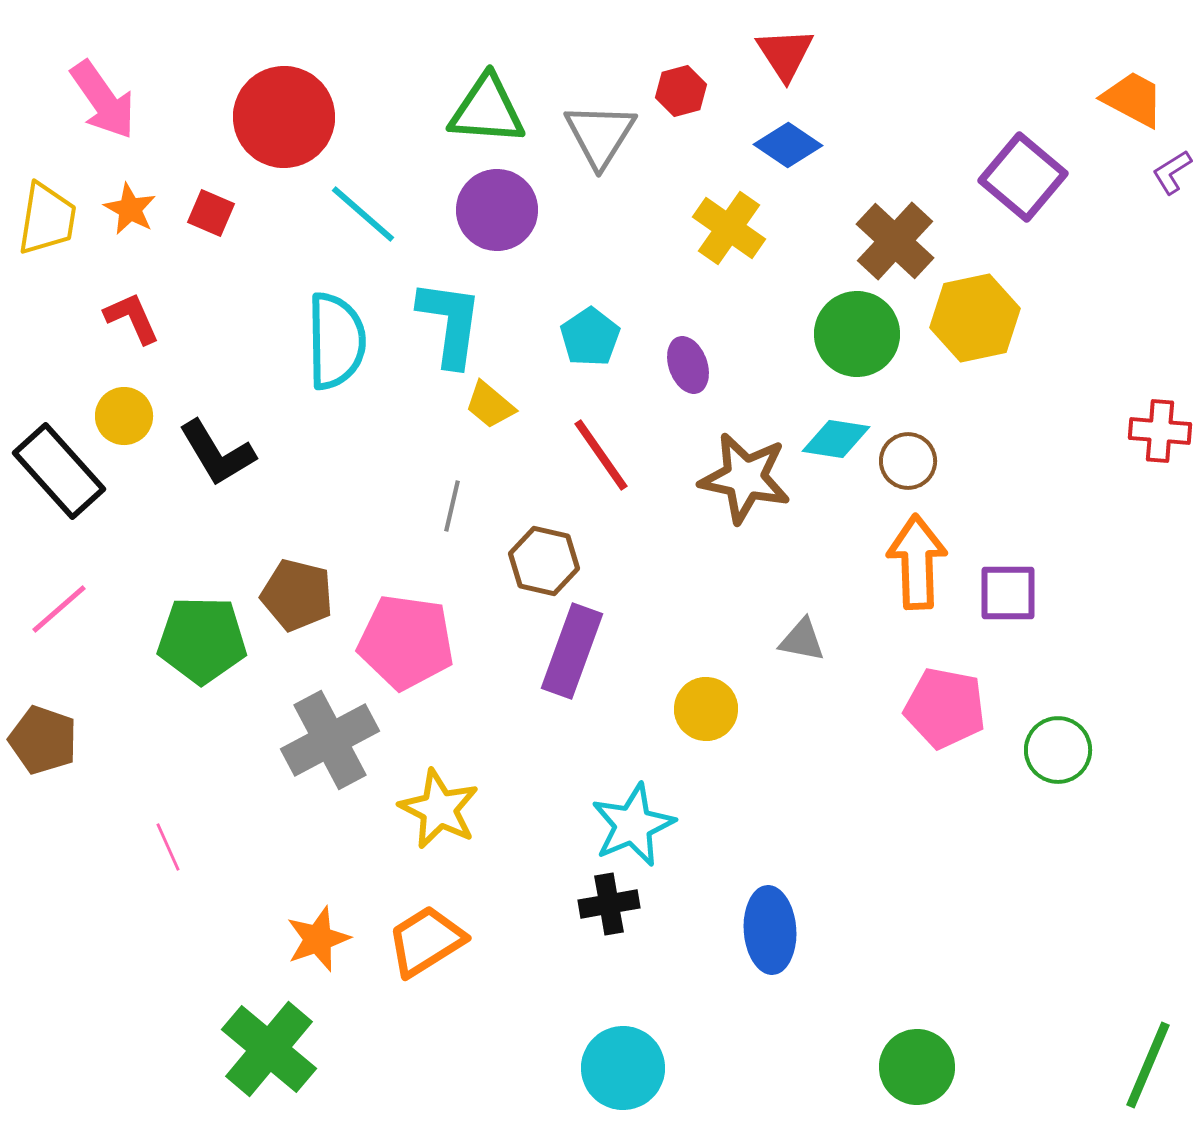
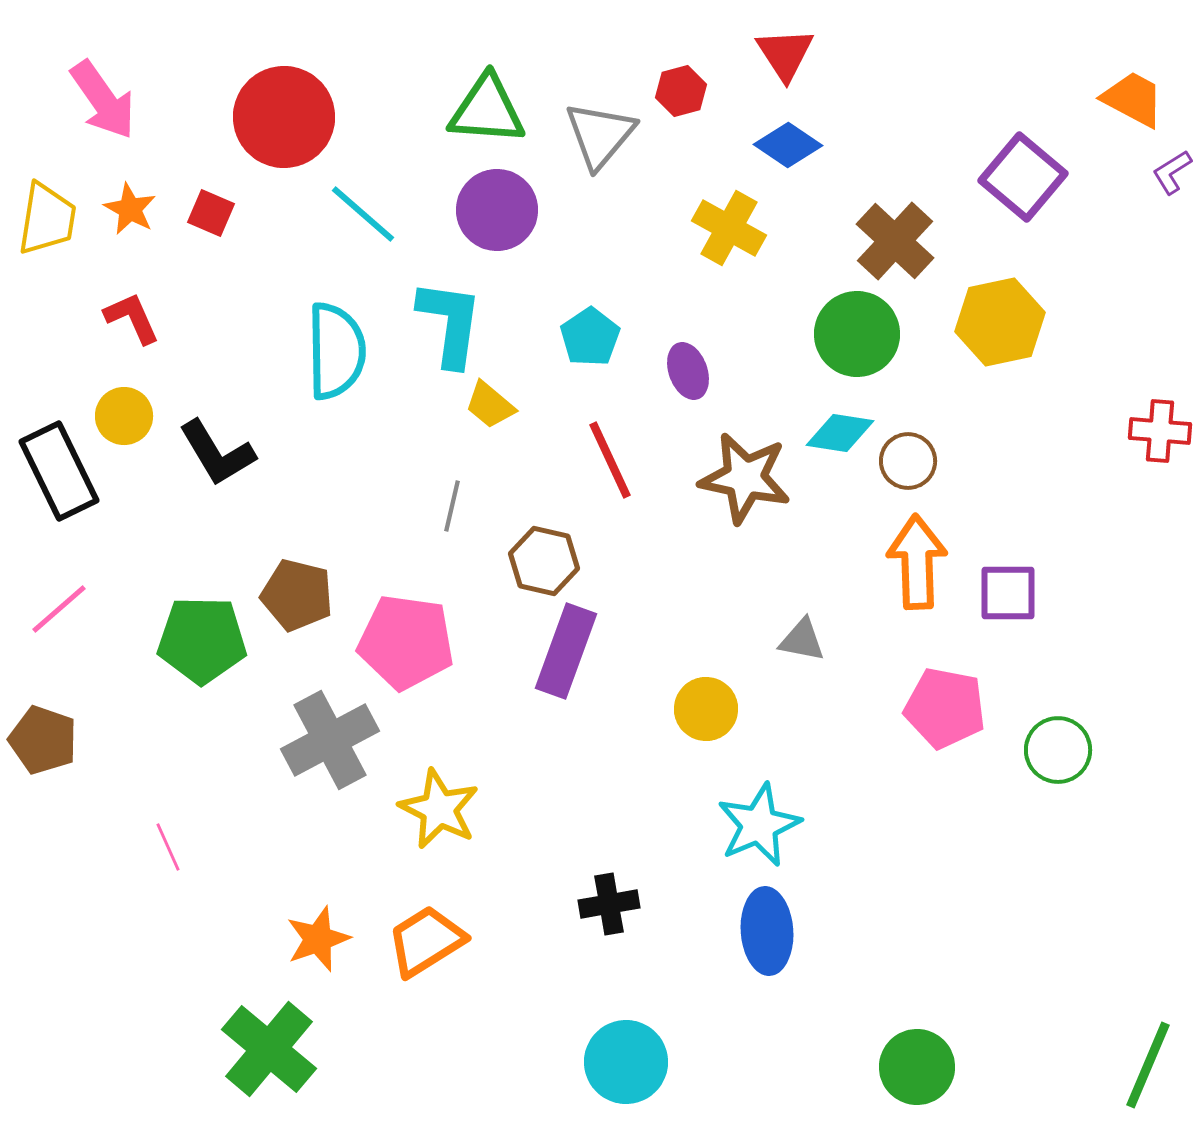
gray triangle at (600, 135): rotated 8 degrees clockwise
yellow cross at (729, 228): rotated 6 degrees counterclockwise
yellow hexagon at (975, 318): moved 25 px right, 4 px down
cyan semicircle at (336, 341): moved 10 px down
purple ellipse at (688, 365): moved 6 px down
cyan diamond at (836, 439): moved 4 px right, 6 px up
red line at (601, 455): moved 9 px right, 5 px down; rotated 10 degrees clockwise
black rectangle at (59, 471): rotated 16 degrees clockwise
purple rectangle at (572, 651): moved 6 px left
cyan star at (633, 825): moved 126 px right
blue ellipse at (770, 930): moved 3 px left, 1 px down
cyan circle at (623, 1068): moved 3 px right, 6 px up
